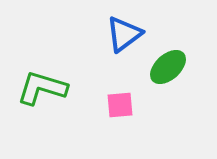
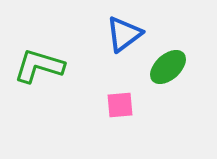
green L-shape: moved 3 px left, 22 px up
